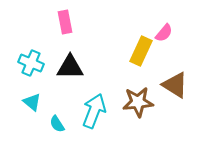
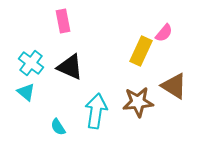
pink rectangle: moved 2 px left, 1 px up
cyan cross: rotated 15 degrees clockwise
black triangle: rotated 24 degrees clockwise
brown triangle: moved 1 px left, 1 px down
cyan triangle: moved 6 px left, 10 px up
cyan arrow: moved 2 px right; rotated 12 degrees counterclockwise
cyan semicircle: moved 1 px right, 3 px down
